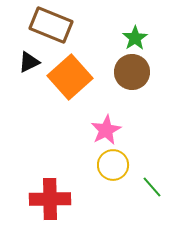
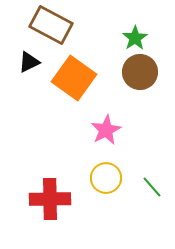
brown rectangle: rotated 6 degrees clockwise
brown circle: moved 8 px right
orange square: moved 4 px right, 1 px down; rotated 12 degrees counterclockwise
yellow circle: moved 7 px left, 13 px down
